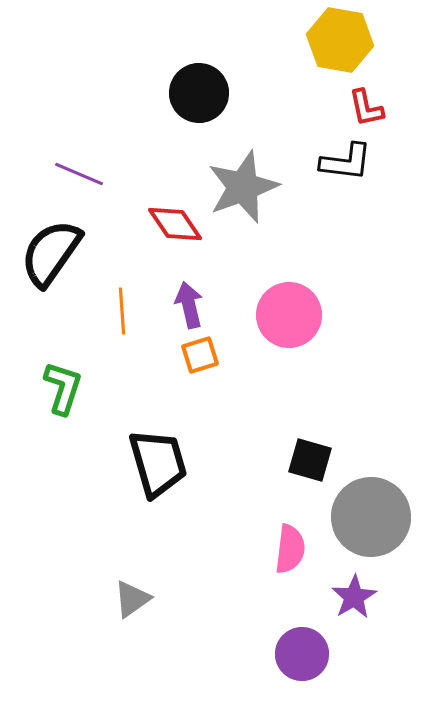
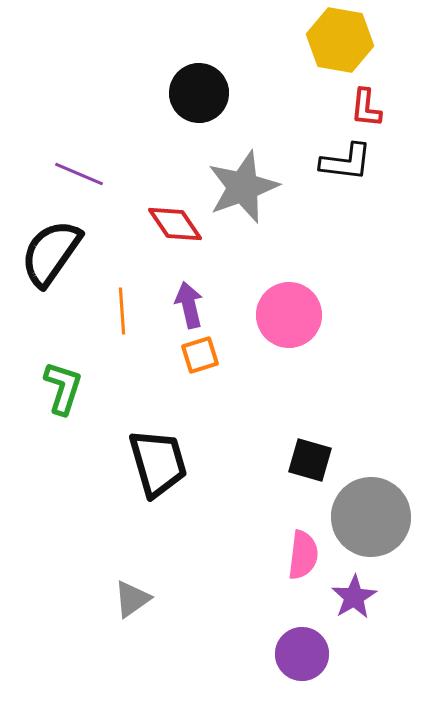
red L-shape: rotated 18 degrees clockwise
pink semicircle: moved 13 px right, 6 px down
